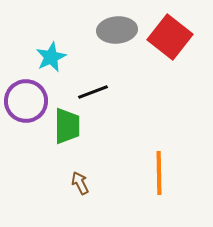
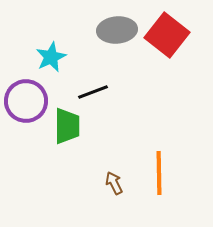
red square: moved 3 px left, 2 px up
brown arrow: moved 34 px right
